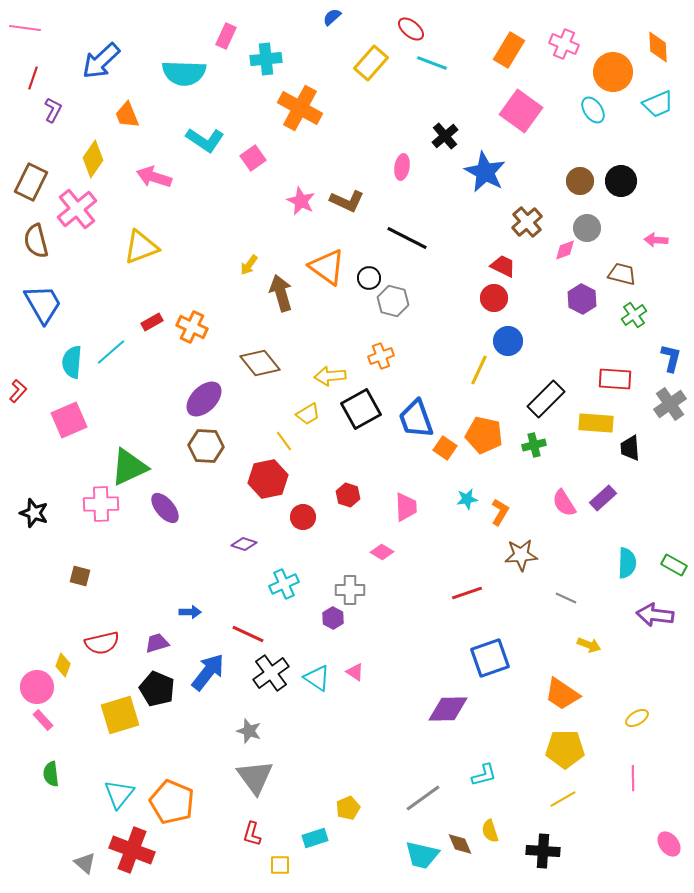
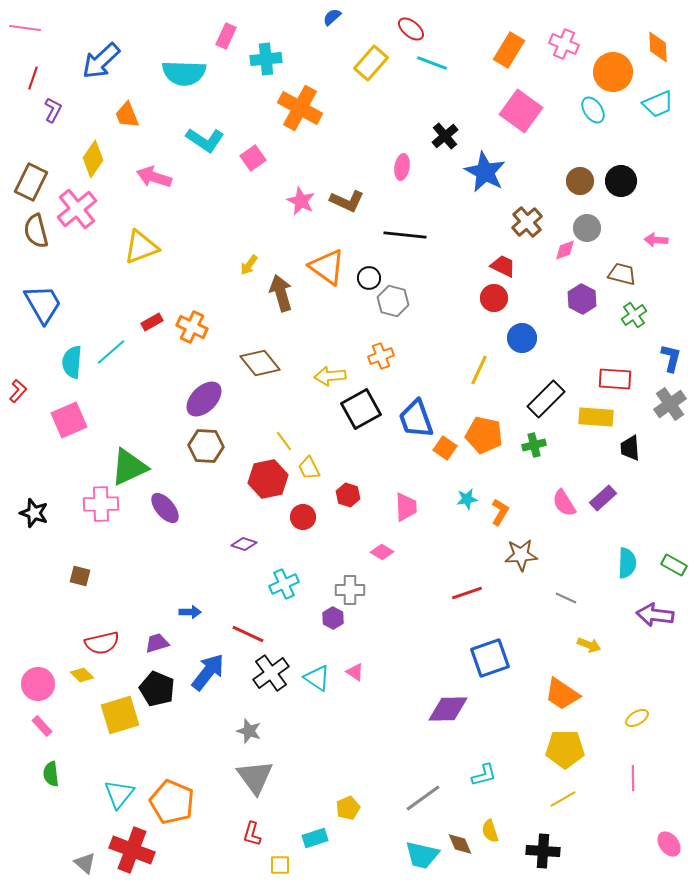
black line at (407, 238): moved 2 px left, 3 px up; rotated 21 degrees counterclockwise
brown semicircle at (36, 241): moved 10 px up
blue circle at (508, 341): moved 14 px right, 3 px up
yellow trapezoid at (308, 414): moved 1 px right, 54 px down; rotated 95 degrees clockwise
yellow rectangle at (596, 423): moved 6 px up
yellow diamond at (63, 665): moved 19 px right, 10 px down; rotated 65 degrees counterclockwise
pink circle at (37, 687): moved 1 px right, 3 px up
pink rectangle at (43, 720): moved 1 px left, 6 px down
